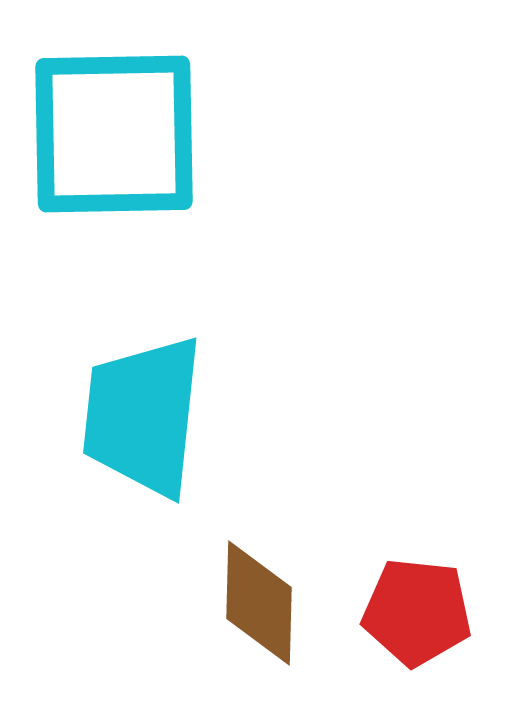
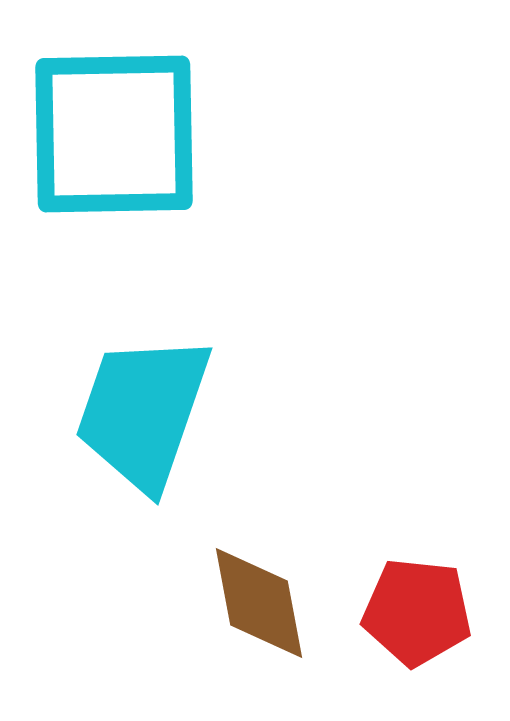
cyan trapezoid: moved 4 px up; rotated 13 degrees clockwise
brown diamond: rotated 12 degrees counterclockwise
